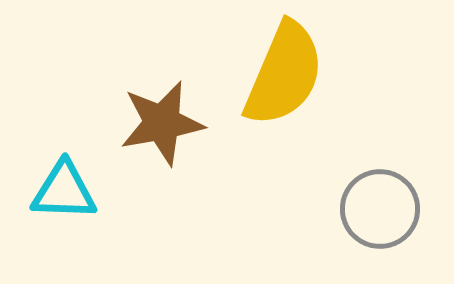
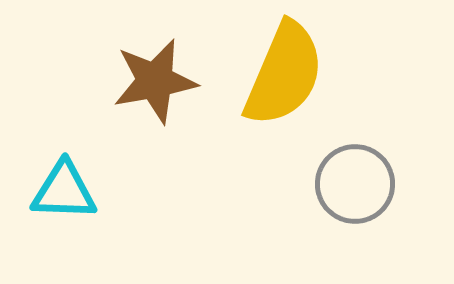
brown star: moved 7 px left, 42 px up
gray circle: moved 25 px left, 25 px up
